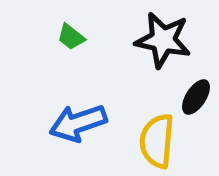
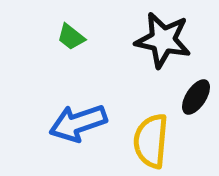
yellow semicircle: moved 6 px left
